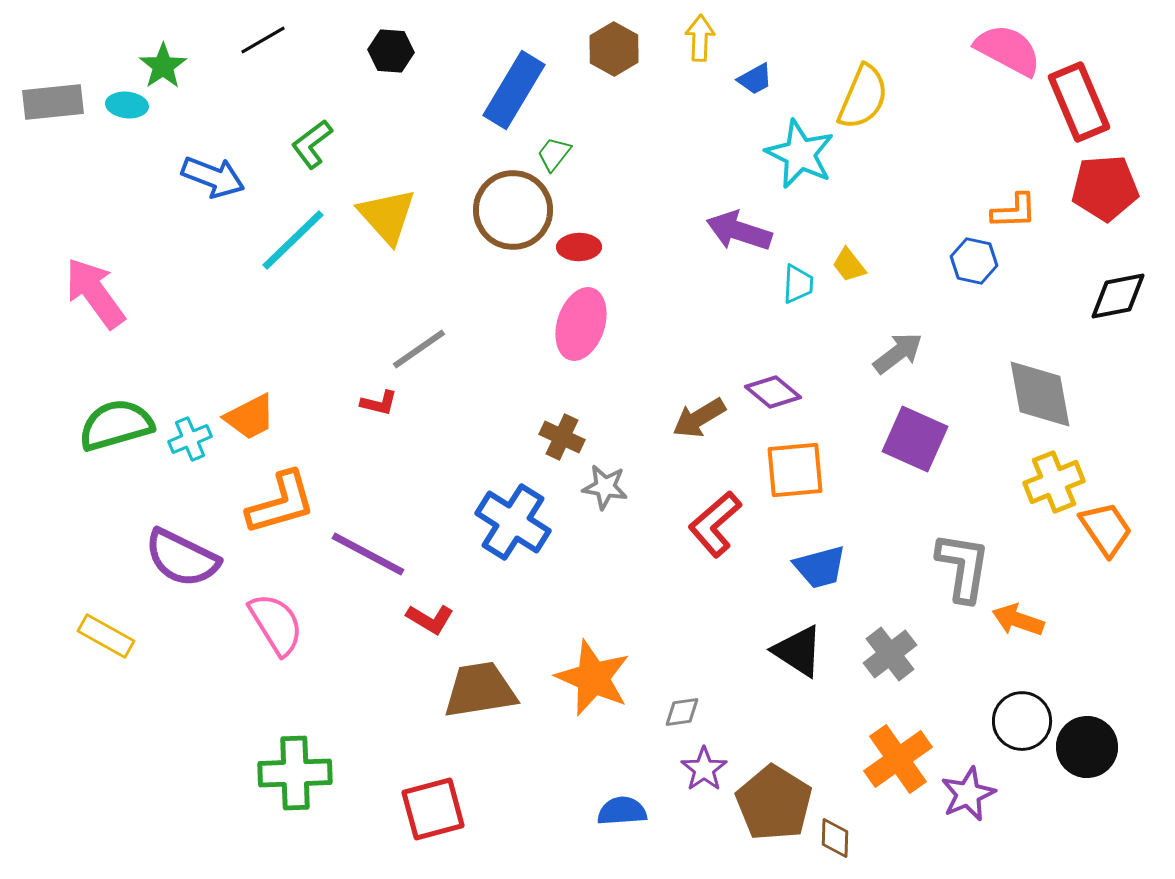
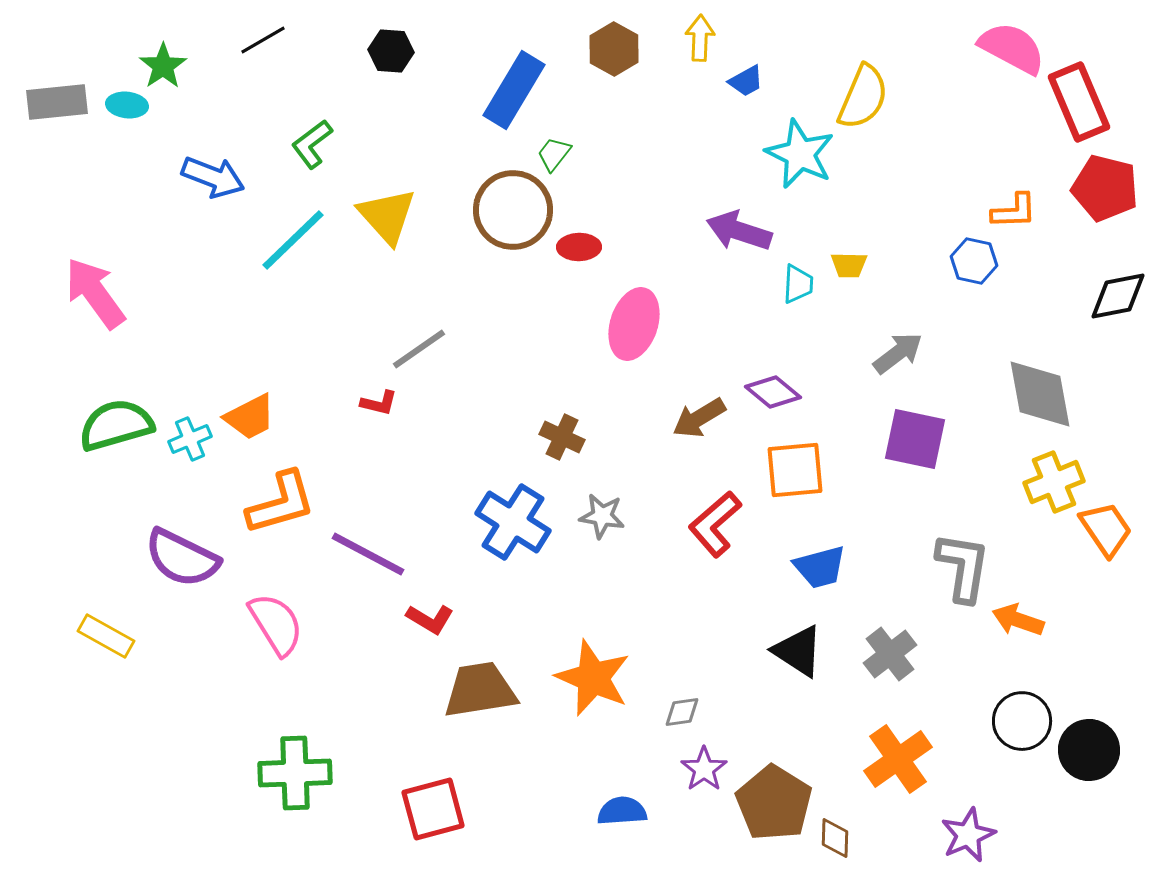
pink semicircle at (1008, 50): moved 4 px right, 2 px up
blue trapezoid at (755, 79): moved 9 px left, 2 px down
gray rectangle at (53, 102): moved 4 px right
red pentagon at (1105, 188): rotated 18 degrees clockwise
yellow trapezoid at (849, 265): rotated 51 degrees counterclockwise
pink ellipse at (581, 324): moved 53 px right
purple square at (915, 439): rotated 12 degrees counterclockwise
gray star at (605, 487): moved 3 px left, 29 px down
black circle at (1087, 747): moved 2 px right, 3 px down
purple star at (968, 794): moved 41 px down
